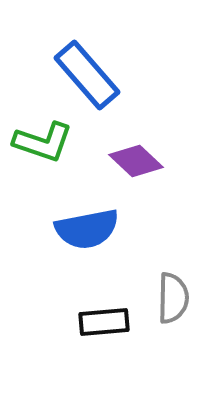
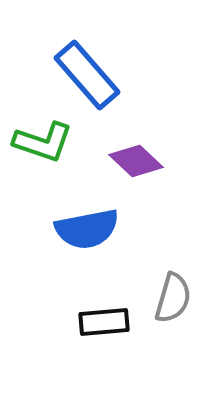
gray semicircle: rotated 15 degrees clockwise
